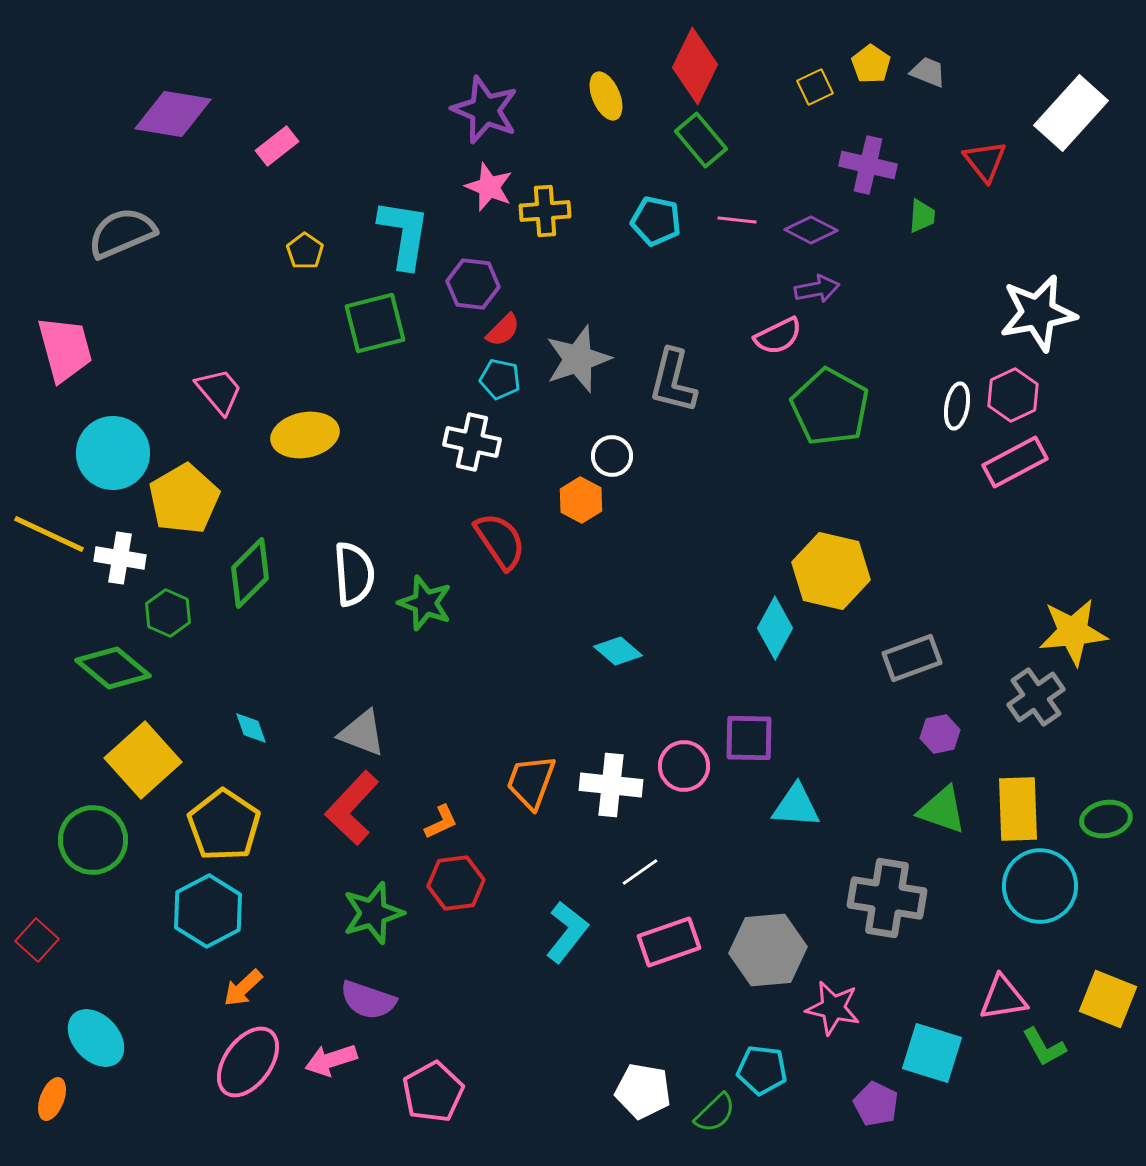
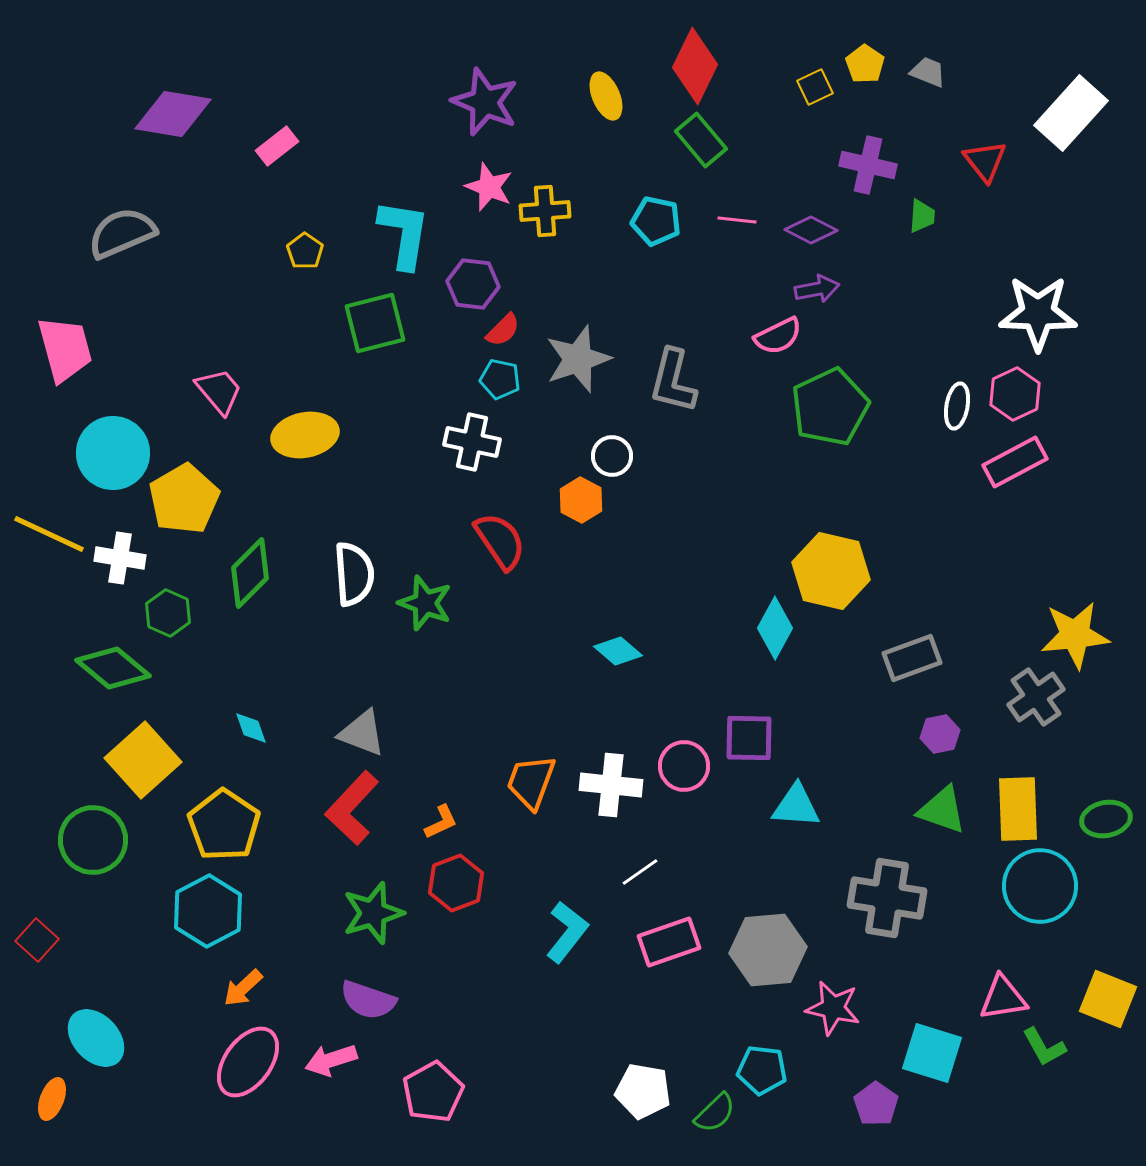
yellow pentagon at (871, 64): moved 6 px left
purple star at (485, 110): moved 8 px up
white star at (1038, 313): rotated 12 degrees clockwise
pink hexagon at (1013, 395): moved 2 px right, 1 px up
green pentagon at (830, 407): rotated 18 degrees clockwise
yellow star at (1073, 632): moved 2 px right, 3 px down
red hexagon at (456, 883): rotated 14 degrees counterclockwise
purple pentagon at (876, 1104): rotated 9 degrees clockwise
